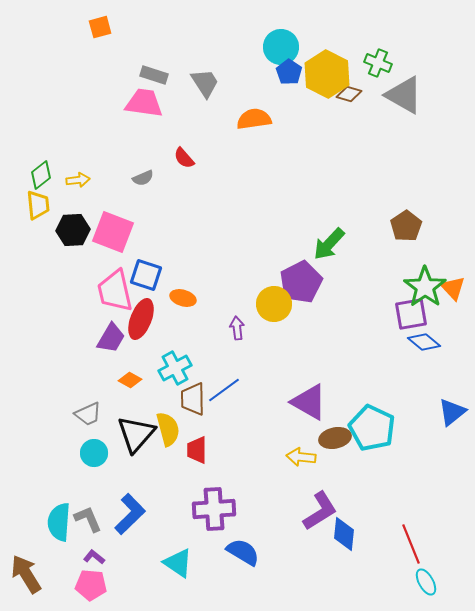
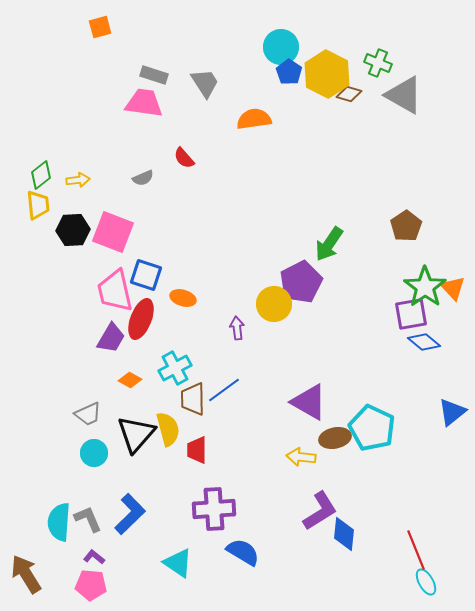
green arrow at (329, 244): rotated 9 degrees counterclockwise
red line at (411, 544): moved 5 px right, 6 px down
